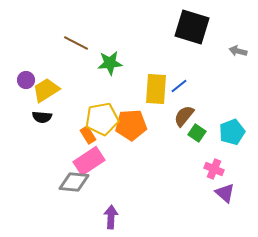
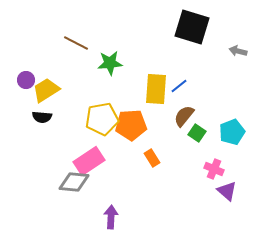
orange rectangle: moved 64 px right, 23 px down
purple triangle: moved 2 px right, 2 px up
